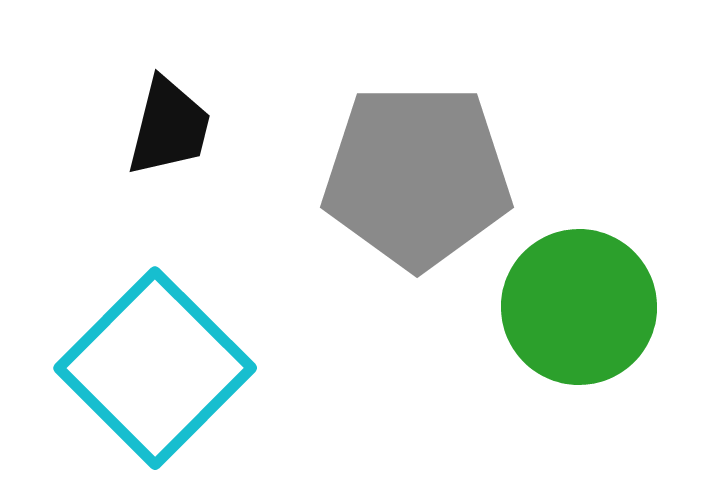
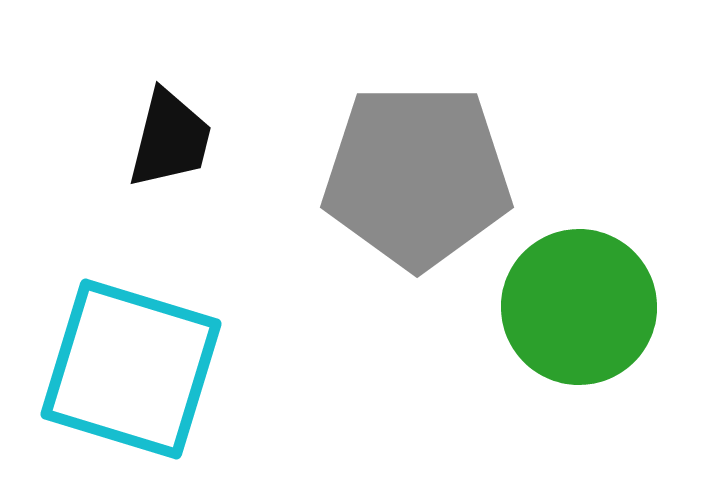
black trapezoid: moved 1 px right, 12 px down
cyan square: moved 24 px left, 1 px down; rotated 28 degrees counterclockwise
